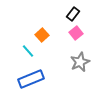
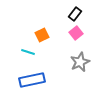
black rectangle: moved 2 px right
orange square: rotated 16 degrees clockwise
cyan line: moved 1 px down; rotated 32 degrees counterclockwise
blue rectangle: moved 1 px right, 1 px down; rotated 10 degrees clockwise
